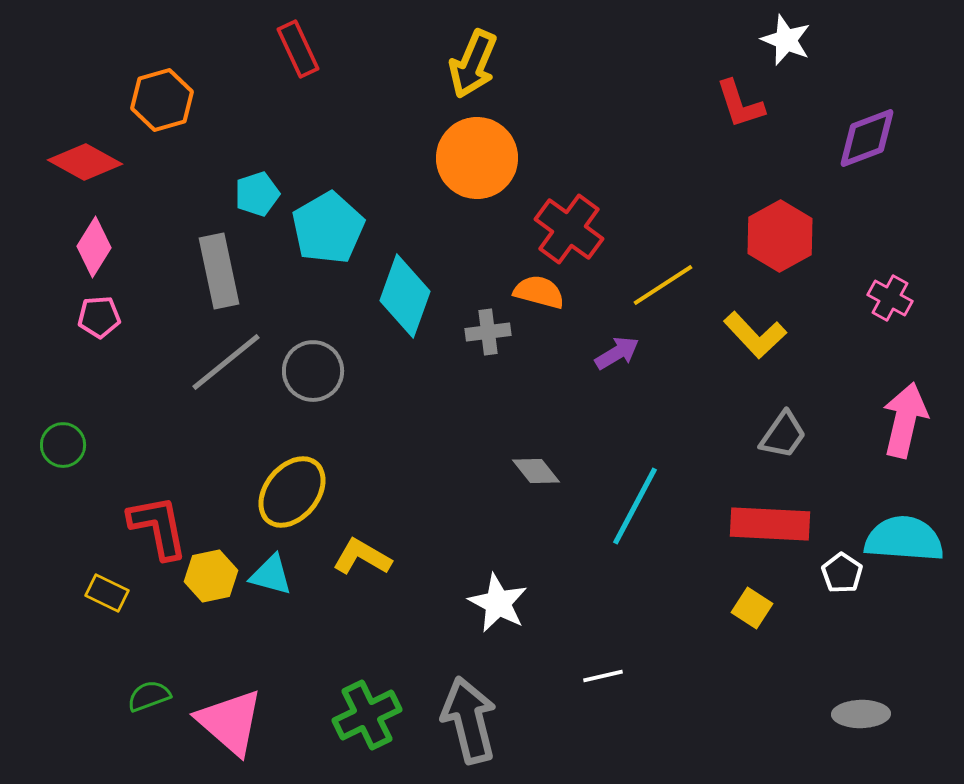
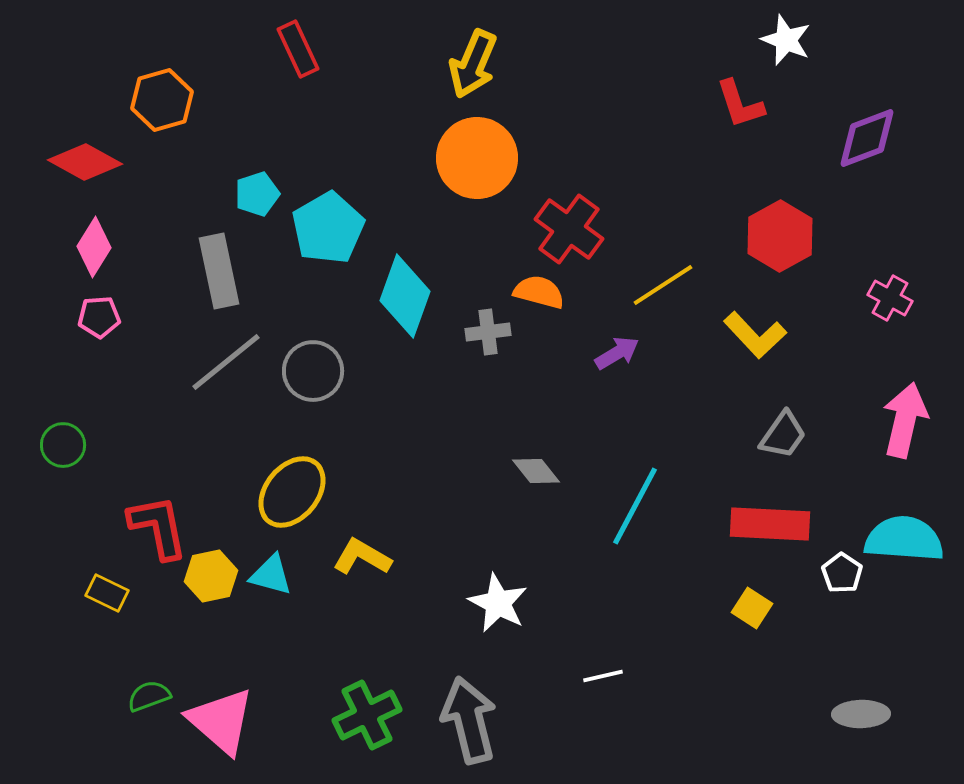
pink triangle at (230, 722): moved 9 px left, 1 px up
